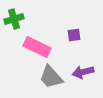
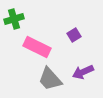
purple square: rotated 24 degrees counterclockwise
purple arrow: rotated 10 degrees counterclockwise
gray trapezoid: moved 1 px left, 2 px down
